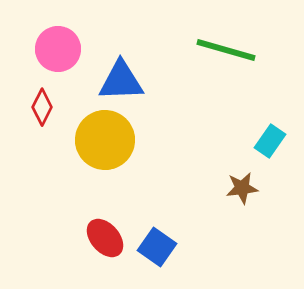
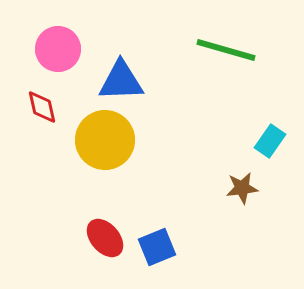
red diamond: rotated 39 degrees counterclockwise
blue square: rotated 33 degrees clockwise
